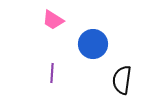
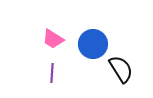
pink trapezoid: moved 19 px down
black semicircle: moved 1 px left, 11 px up; rotated 140 degrees clockwise
